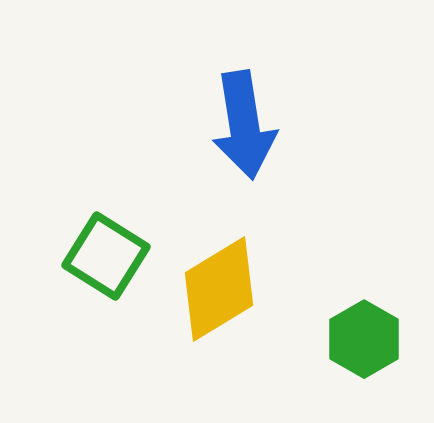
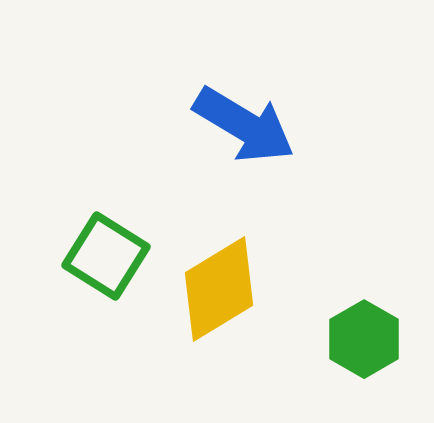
blue arrow: rotated 50 degrees counterclockwise
